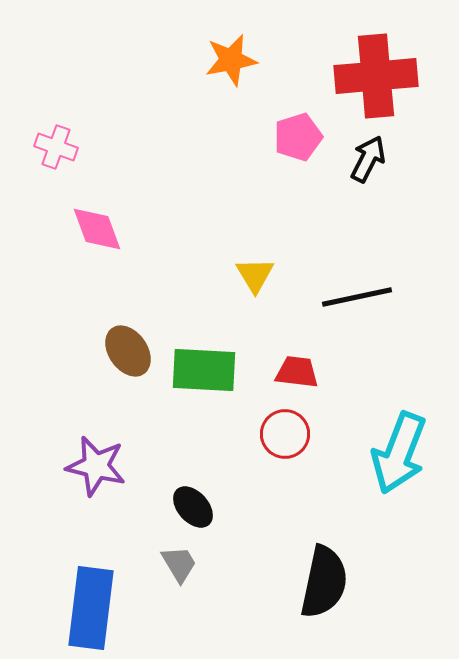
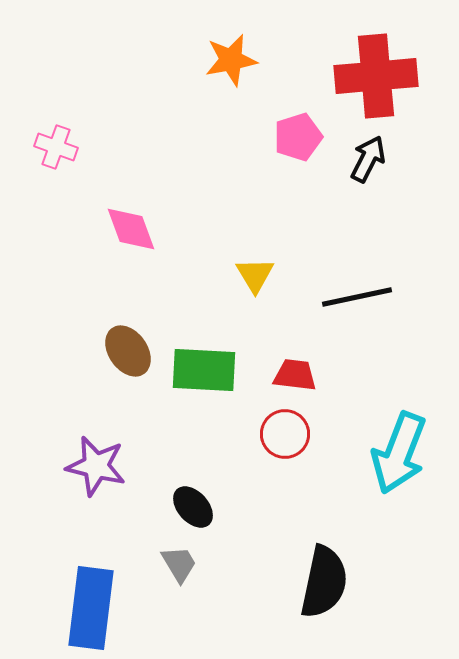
pink diamond: moved 34 px right
red trapezoid: moved 2 px left, 3 px down
